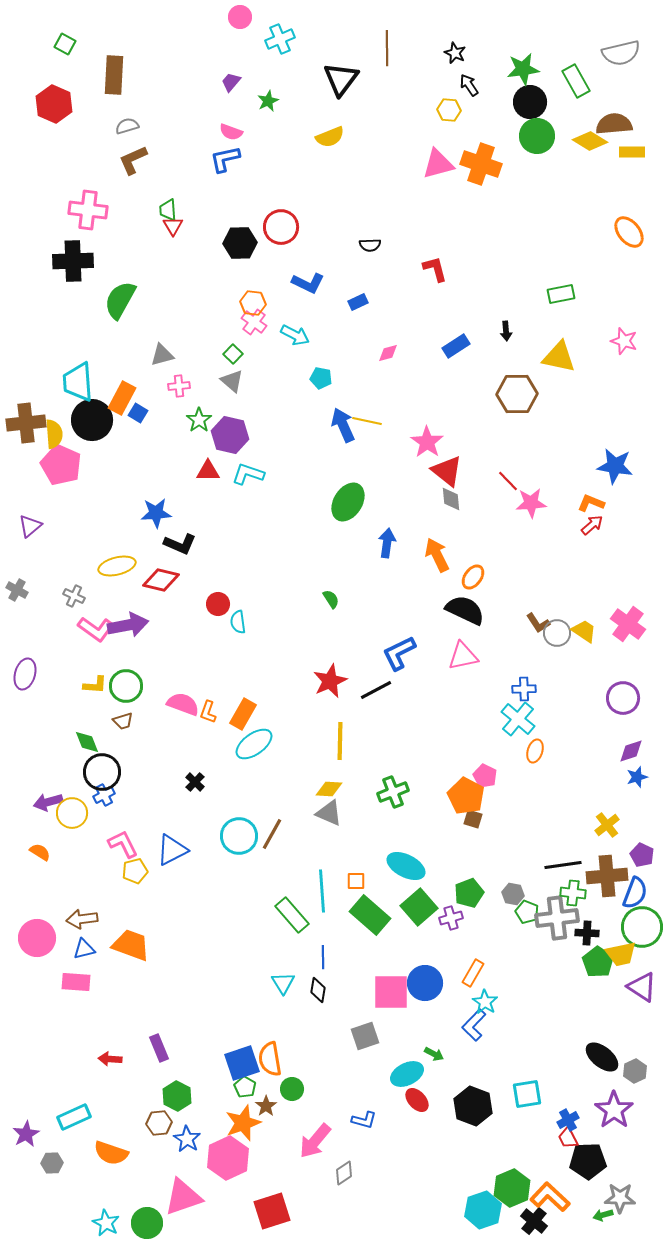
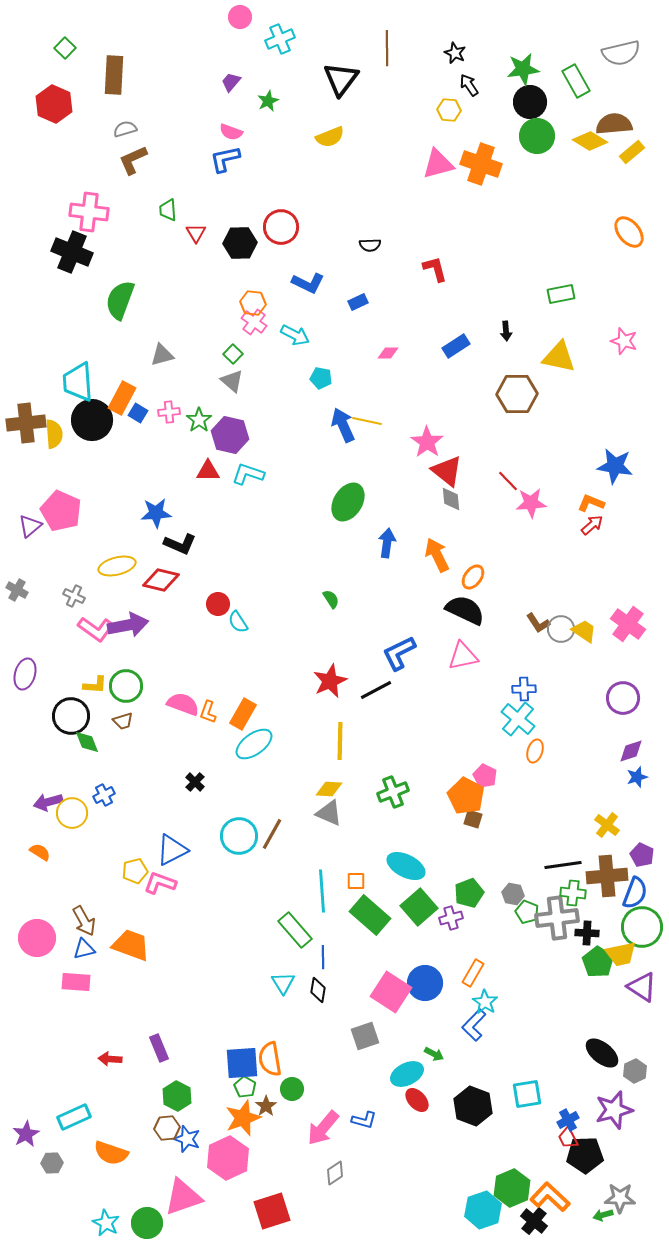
green square at (65, 44): moved 4 px down; rotated 15 degrees clockwise
gray semicircle at (127, 126): moved 2 px left, 3 px down
yellow rectangle at (632, 152): rotated 40 degrees counterclockwise
pink cross at (88, 210): moved 1 px right, 2 px down
red triangle at (173, 226): moved 23 px right, 7 px down
black cross at (73, 261): moved 1 px left, 9 px up; rotated 24 degrees clockwise
green semicircle at (120, 300): rotated 9 degrees counterclockwise
pink diamond at (388, 353): rotated 15 degrees clockwise
pink cross at (179, 386): moved 10 px left, 26 px down
pink pentagon at (61, 465): moved 46 px down
cyan semicircle at (238, 622): rotated 25 degrees counterclockwise
gray circle at (557, 633): moved 4 px right, 4 px up
black circle at (102, 772): moved 31 px left, 56 px up
yellow cross at (607, 825): rotated 15 degrees counterclockwise
pink L-shape at (123, 844): moved 37 px right, 39 px down; rotated 44 degrees counterclockwise
green rectangle at (292, 915): moved 3 px right, 15 px down
brown arrow at (82, 919): moved 2 px right, 2 px down; rotated 112 degrees counterclockwise
pink square at (391, 992): rotated 33 degrees clockwise
black ellipse at (602, 1057): moved 4 px up
blue square at (242, 1063): rotated 15 degrees clockwise
purple star at (614, 1110): rotated 21 degrees clockwise
brown hexagon at (159, 1123): moved 8 px right, 5 px down
orange star at (243, 1123): moved 5 px up
blue star at (187, 1139): rotated 12 degrees counterclockwise
pink arrow at (315, 1141): moved 8 px right, 13 px up
black pentagon at (588, 1161): moved 3 px left, 6 px up
gray diamond at (344, 1173): moved 9 px left
